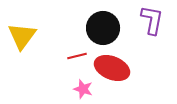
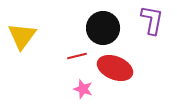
red ellipse: moved 3 px right
